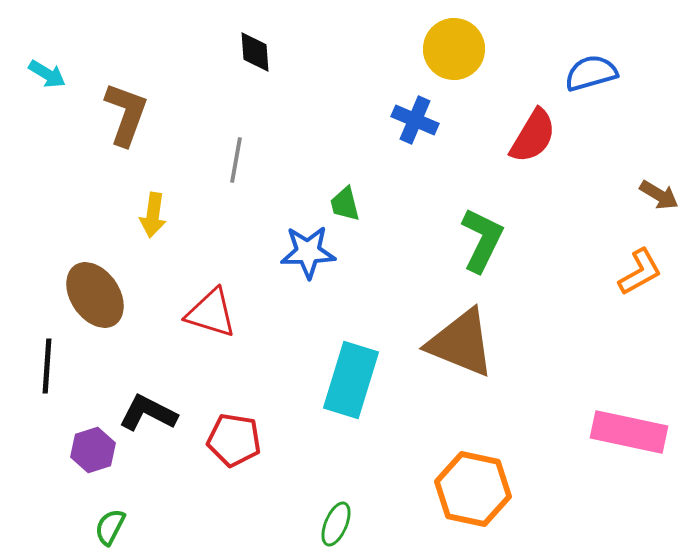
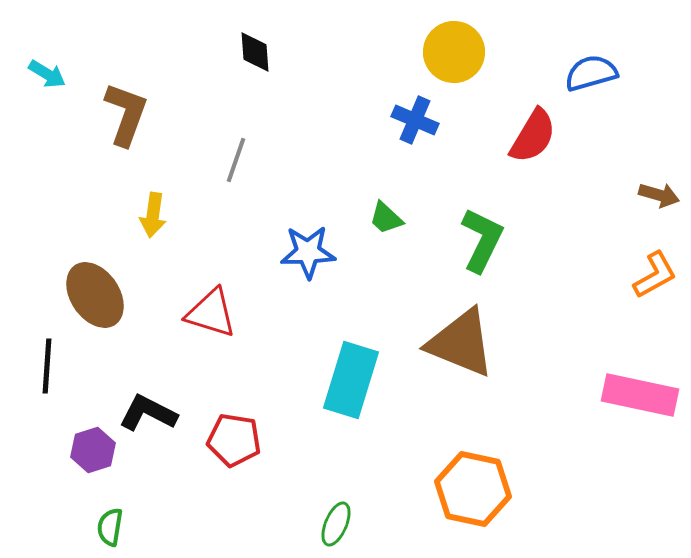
yellow circle: moved 3 px down
gray line: rotated 9 degrees clockwise
brown arrow: rotated 15 degrees counterclockwise
green trapezoid: moved 41 px right, 14 px down; rotated 33 degrees counterclockwise
orange L-shape: moved 15 px right, 3 px down
pink rectangle: moved 11 px right, 37 px up
green semicircle: rotated 18 degrees counterclockwise
